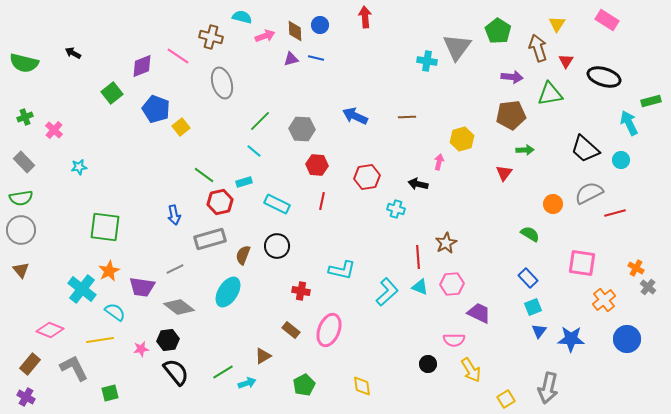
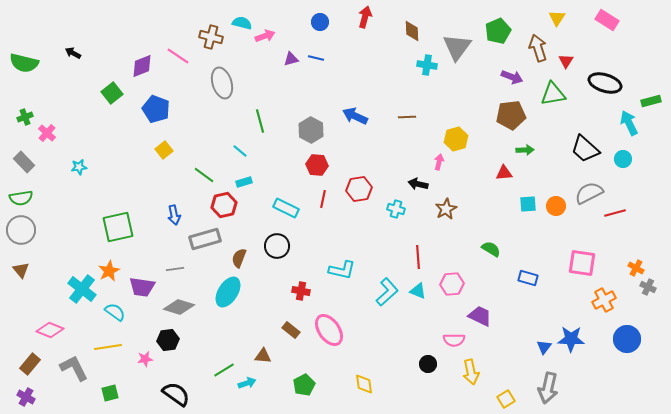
cyan semicircle at (242, 17): moved 6 px down
red arrow at (365, 17): rotated 20 degrees clockwise
yellow triangle at (557, 24): moved 6 px up
blue circle at (320, 25): moved 3 px up
brown diamond at (295, 31): moved 117 px right
green pentagon at (498, 31): rotated 15 degrees clockwise
cyan cross at (427, 61): moved 4 px down
purple arrow at (512, 77): rotated 15 degrees clockwise
black ellipse at (604, 77): moved 1 px right, 6 px down
green triangle at (550, 94): moved 3 px right
green line at (260, 121): rotated 60 degrees counterclockwise
yellow square at (181, 127): moved 17 px left, 23 px down
gray hexagon at (302, 129): moved 9 px right, 1 px down; rotated 25 degrees clockwise
pink cross at (54, 130): moved 7 px left, 3 px down
yellow hexagon at (462, 139): moved 6 px left
cyan line at (254, 151): moved 14 px left
cyan circle at (621, 160): moved 2 px right, 1 px up
red triangle at (504, 173): rotated 48 degrees clockwise
red hexagon at (367, 177): moved 8 px left, 12 px down
red line at (322, 201): moved 1 px right, 2 px up
red hexagon at (220, 202): moved 4 px right, 3 px down
cyan rectangle at (277, 204): moved 9 px right, 4 px down
orange circle at (553, 204): moved 3 px right, 2 px down
green square at (105, 227): moved 13 px right; rotated 20 degrees counterclockwise
green semicircle at (530, 234): moved 39 px left, 15 px down
gray rectangle at (210, 239): moved 5 px left
brown star at (446, 243): moved 34 px up
brown semicircle at (243, 255): moved 4 px left, 3 px down
gray line at (175, 269): rotated 18 degrees clockwise
blue rectangle at (528, 278): rotated 30 degrees counterclockwise
cyan triangle at (420, 287): moved 2 px left, 4 px down
gray cross at (648, 287): rotated 14 degrees counterclockwise
orange cross at (604, 300): rotated 10 degrees clockwise
gray diamond at (179, 307): rotated 20 degrees counterclockwise
cyan square at (533, 307): moved 5 px left, 103 px up; rotated 18 degrees clockwise
purple trapezoid at (479, 313): moved 1 px right, 3 px down
pink ellipse at (329, 330): rotated 56 degrees counterclockwise
blue triangle at (539, 331): moved 5 px right, 16 px down
yellow line at (100, 340): moved 8 px right, 7 px down
pink star at (141, 349): moved 4 px right, 10 px down
brown triangle at (263, 356): rotated 36 degrees clockwise
yellow arrow at (471, 370): moved 2 px down; rotated 20 degrees clockwise
black semicircle at (176, 372): moved 22 px down; rotated 16 degrees counterclockwise
green line at (223, 372): moved 1 px right, 2 px up
yellow diamond at (362, 386): moved 2 px right, 2 px up
